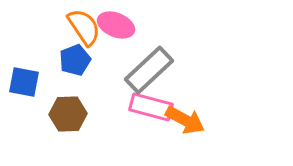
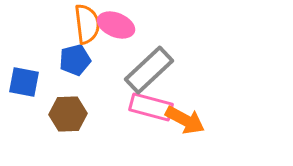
orange semicircle: moved 3 px right, 3 px up; rotated 27 degrees clockwise
blue pentagon: rotated 8 degrees clockwise
